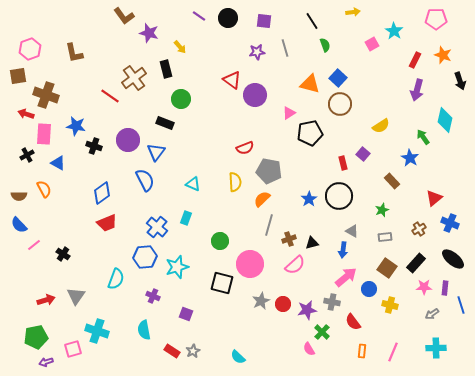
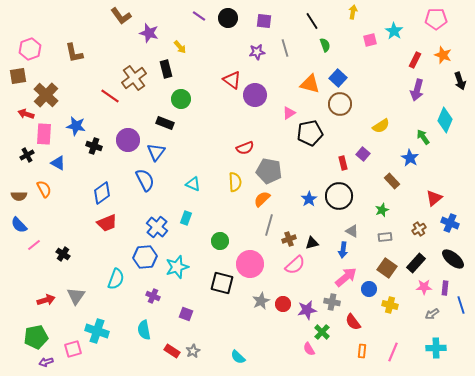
yellow arrow at (353, 12): rotated 72 degrees counterclockwise
brown L-shape at (124, 16): moved 3 px left
pink square at (372, 44): moved 2 px left, 4 px up; rotated 16 degrees clockwise
brown cross at (46, 95): rotated 25 degrees clockwise
cyan diamond at (445, 120): rotated 10 degrees clockwise
